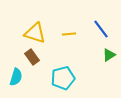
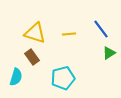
green triangle: moved 2 px up
